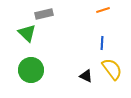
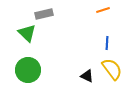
blue line: moved 5 px right
green circle: moved 3 px left
black triangle: moved 1 px right
